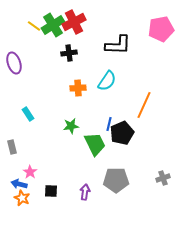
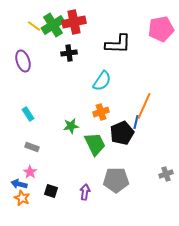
red cross: rotated 15 degrees clockwise
black L-shape: moved 1 px up
purple ellipse: moved 9 px right, 2 px up
cyan semicircle: moved 5 px left
orange cross: moved 23 px right, 24 px down; rotated 14 degrees counterclockwise
orange line: moved 1 px down
blue line: moved 27 px right, 2 px up
gray rectangle: moved 20 px right; rotated 56 degrees counterclockwise
gray cross: moved 3 px right, 4 px up
black square: rotated 16 degrees clockwise
